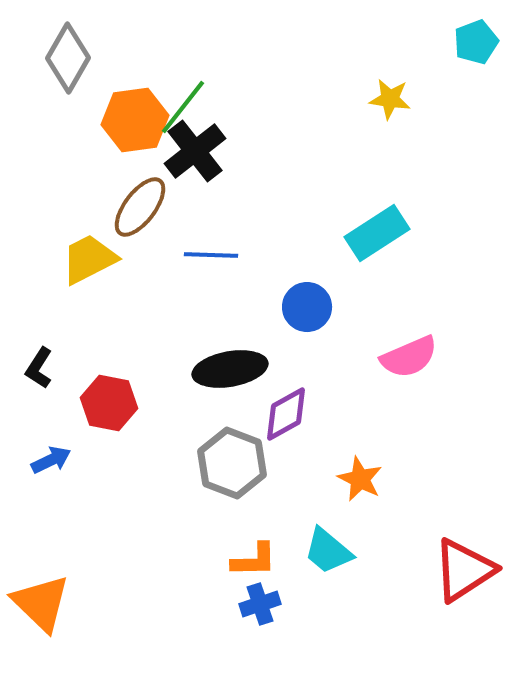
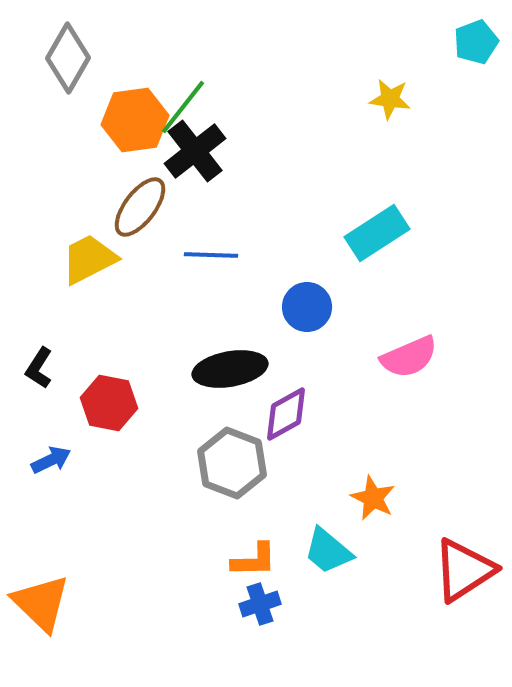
orange star: moved 13 px right, 19 px down
